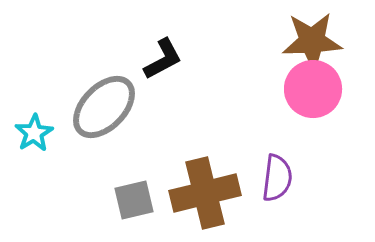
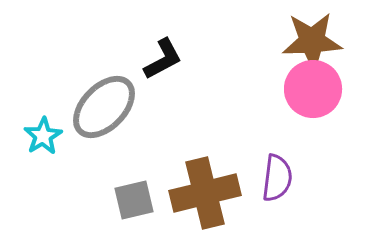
cyan star: moved 9 px right, 3 px down
